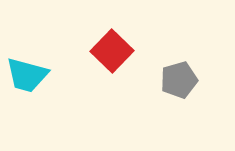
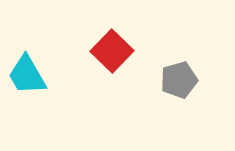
cyan trapezoid: rotated 45 degrees clockwise
